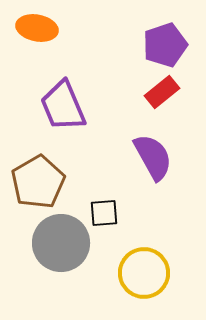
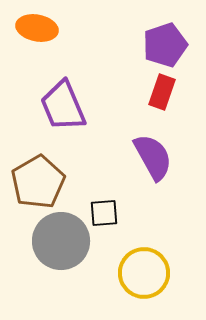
red rectangle: rotated 32 degrees counterclockwise
gray circle: moved 2 px up
